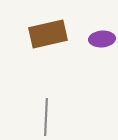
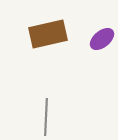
purple ellipse: rotated 35 degrees counterclockwise
